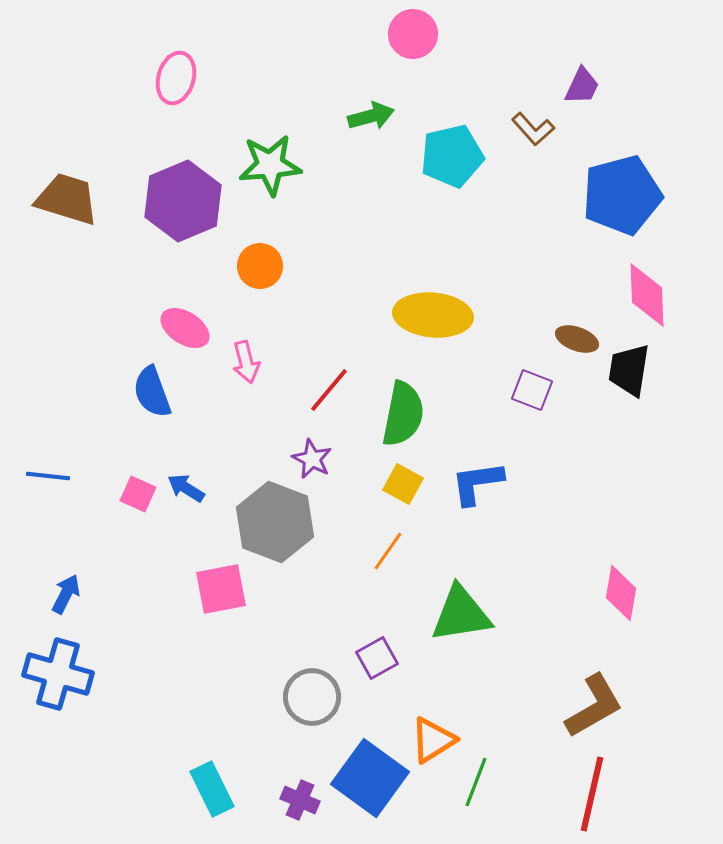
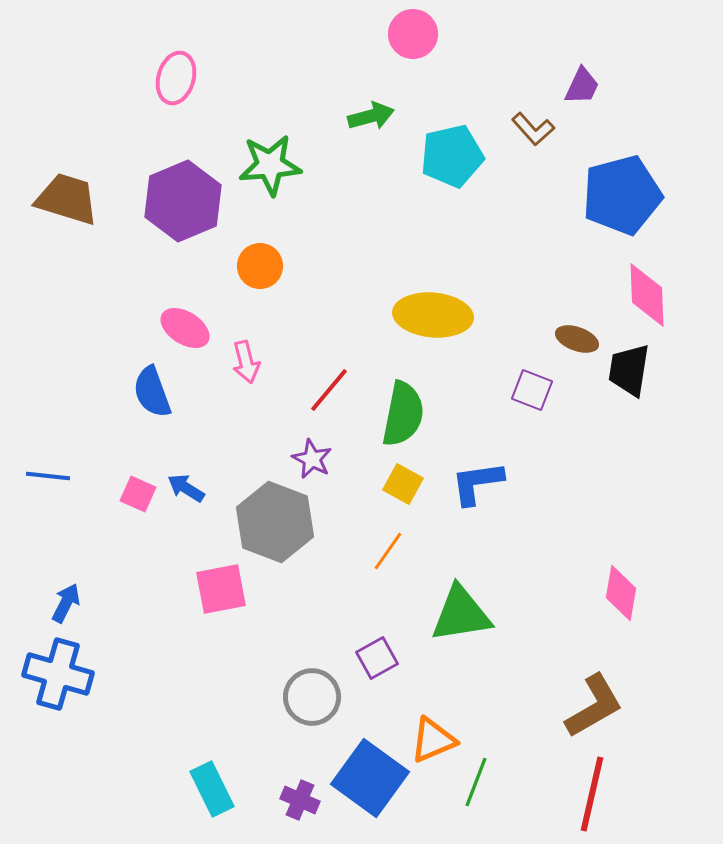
blue arrow at (66, 594): moved 9 px down
orange triangle at (433, 740): rotated 9 degrees clockwise
